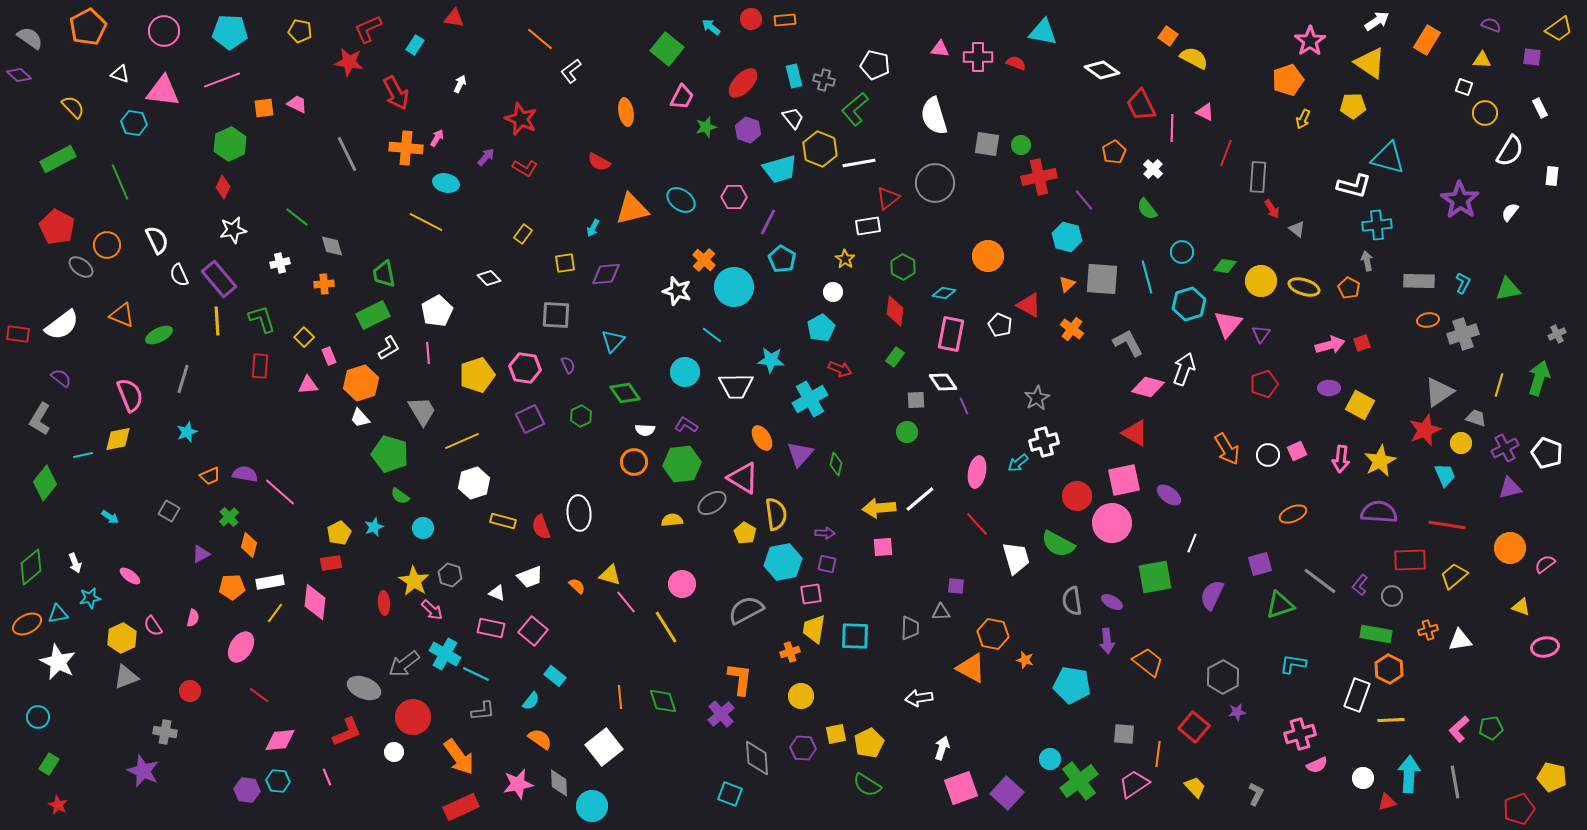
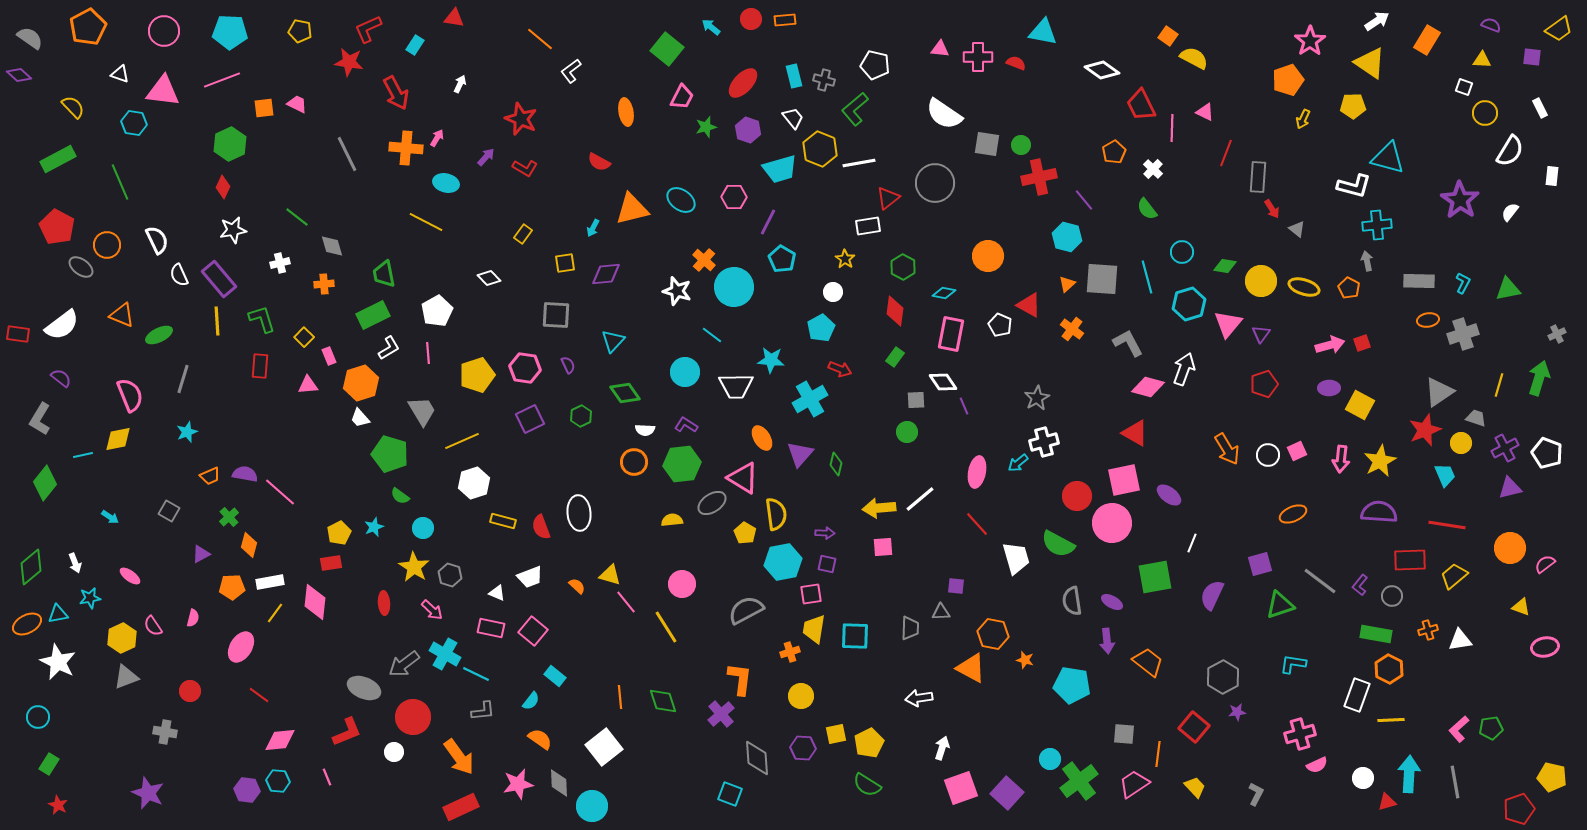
white semicircle at (934, 116): moved 10 px right, 2 px up; rotated 39 degrees counterclockwise
yellow star at (414, 581): moved 14 px up
purple star at (143, 771): moved 5 px right, 22 px down
